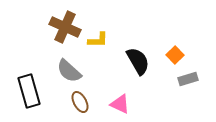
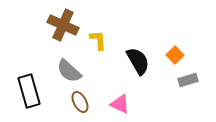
brown cross: moved 2 px left, 2 px up
yellow L-shape: rotated 95 degrees counterclockwise
gray rectangle: moved 1 px down
